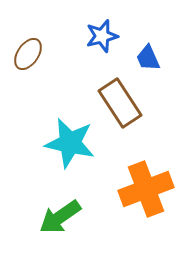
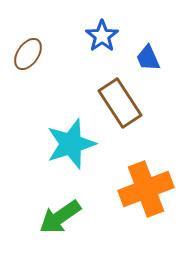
blue star: rotated 20 degrees counterclockwise
cyan star: moved 1 px right, 1 px down; rotated 30 degrees counterclockwise
